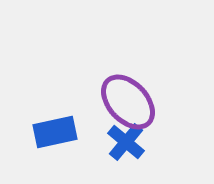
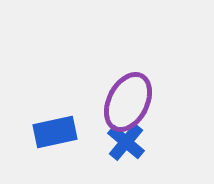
purple ellipse: rotated 70 degrees clockwise
